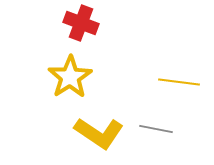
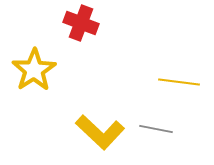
yellow star: moved 36 px left, 7 px up
yellow L-shape: moved 1 px right, 1 px up; rotated 9 degrees clockwise
